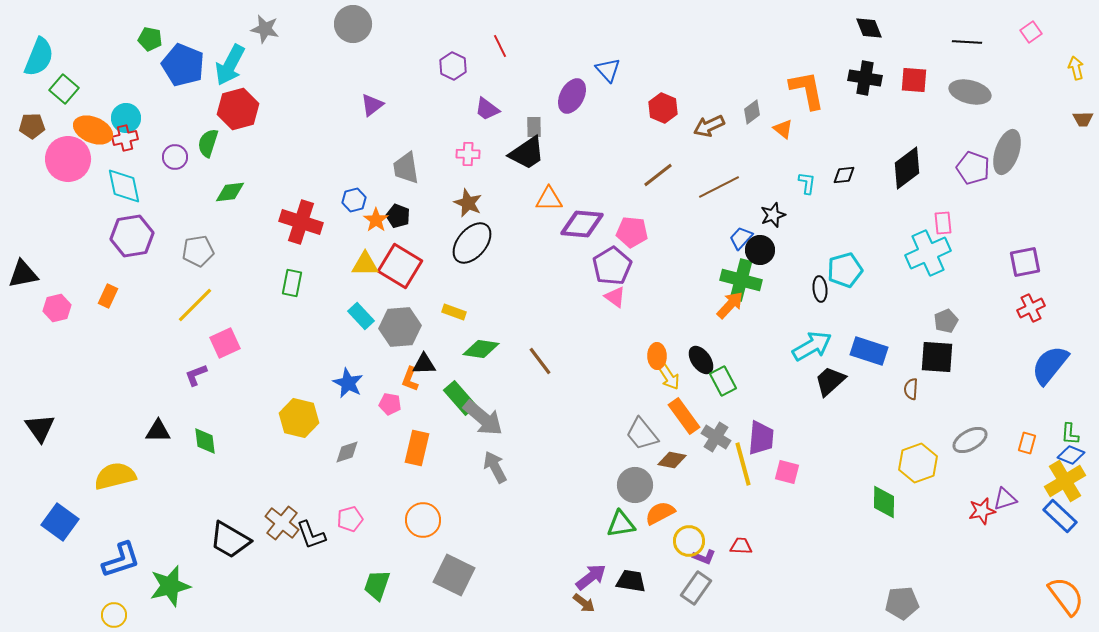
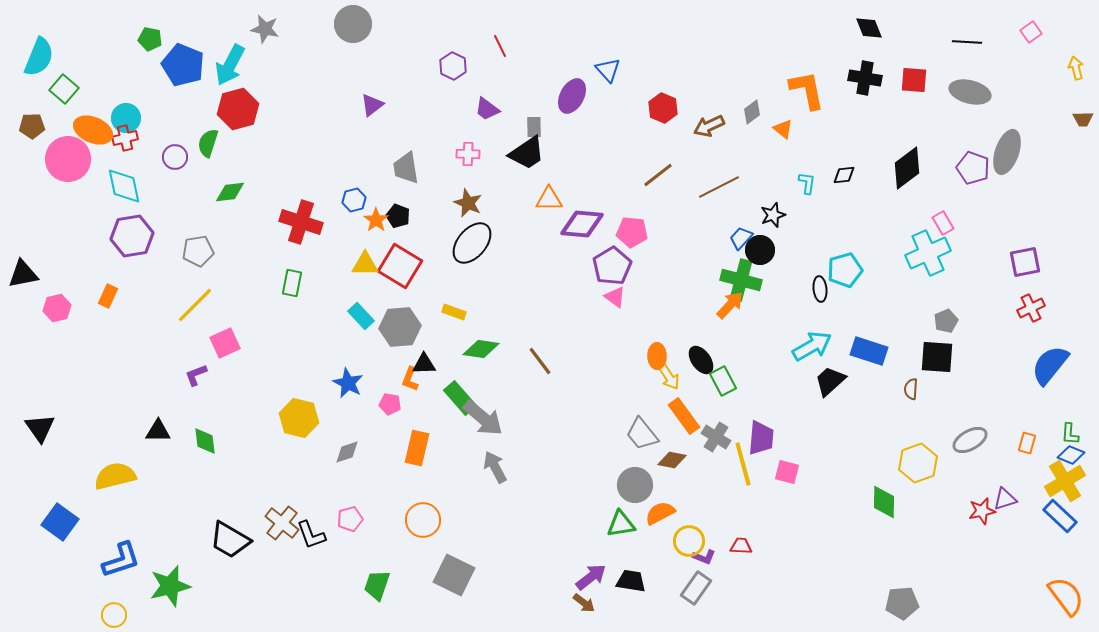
pink rectangle at (943, 223): rotated 25 degrees counterclockwise
